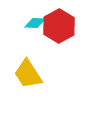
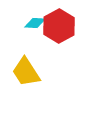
yellow trapezoid: moved 2 px left, 2 px up
